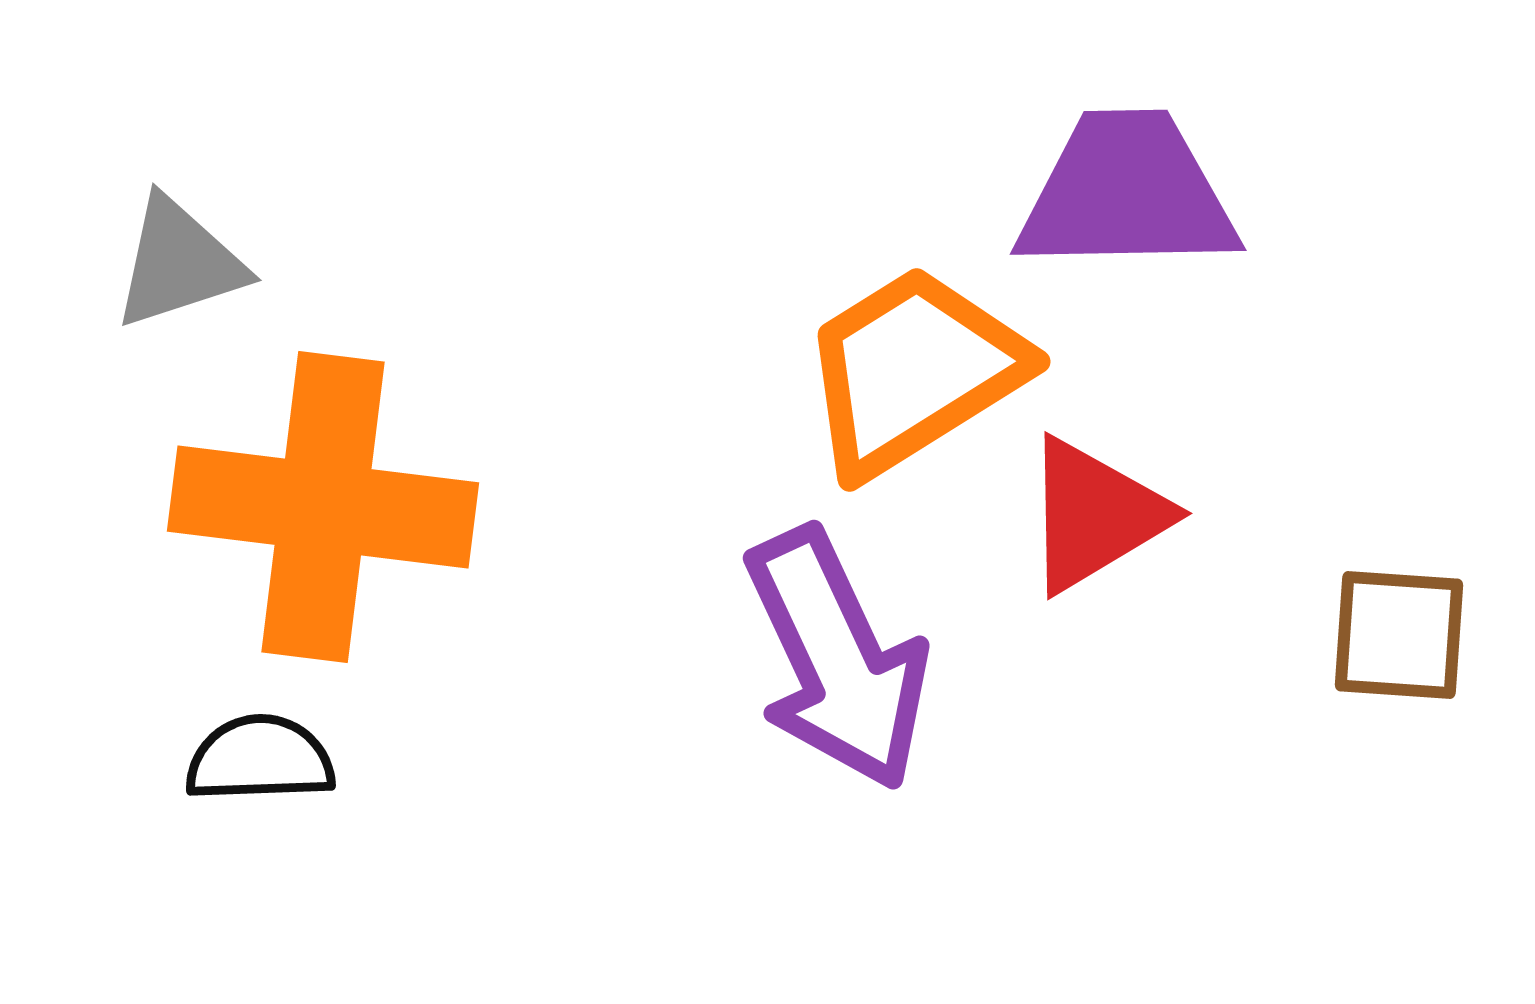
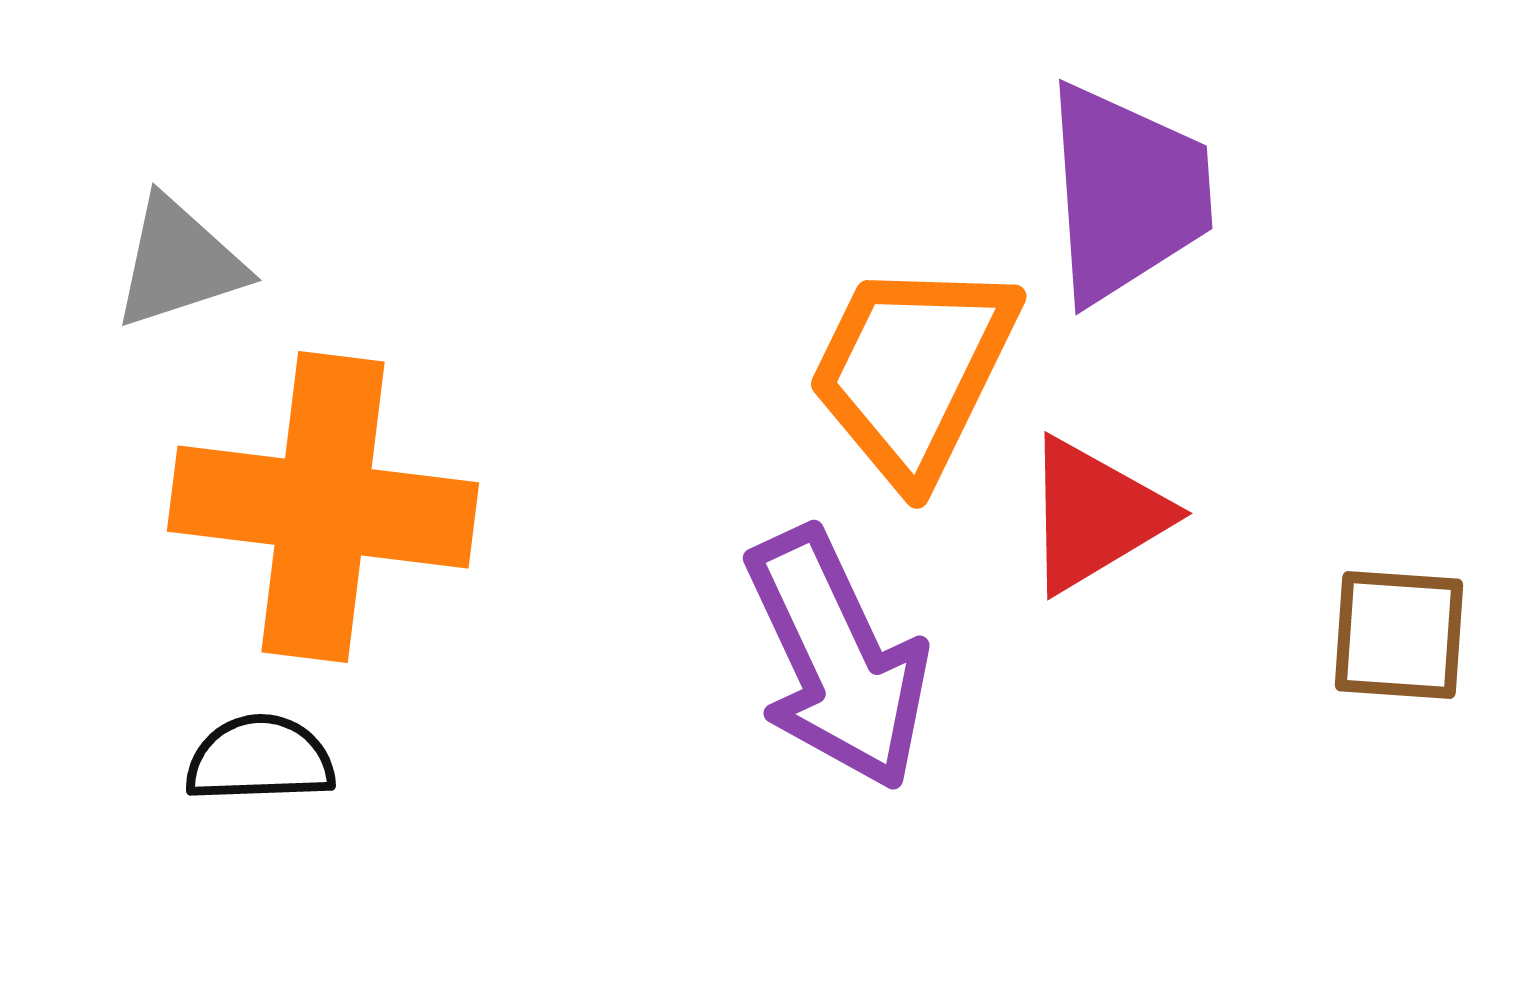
purple trapezoid: rotated 87 degrees clockwise
orange trapezoid: rotated 32 degrees counterclockwise
